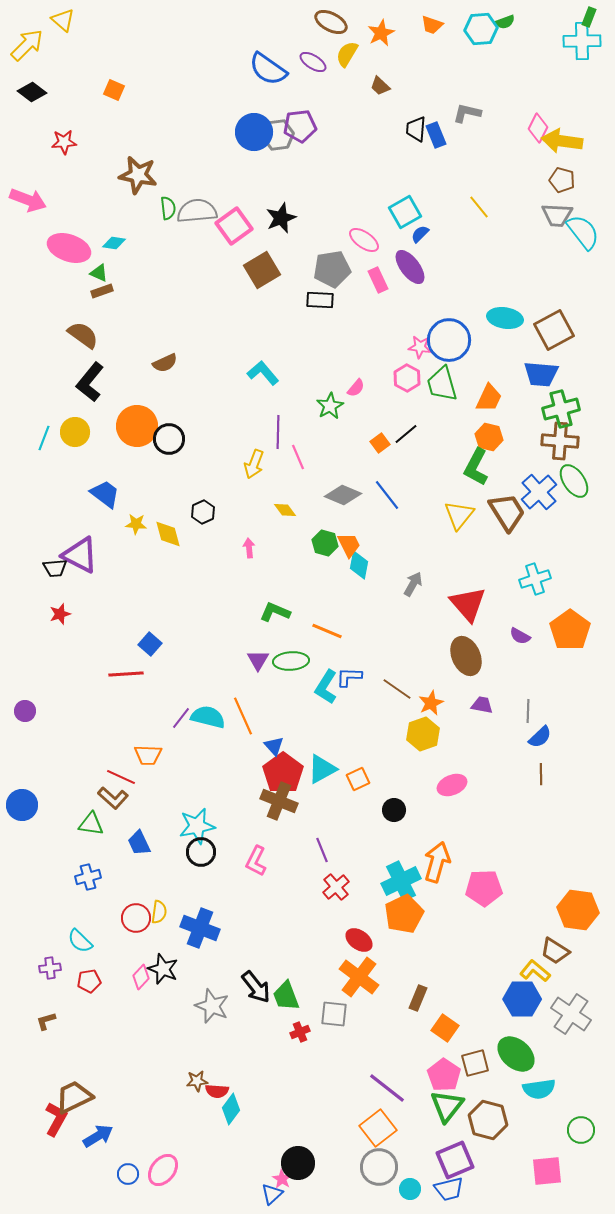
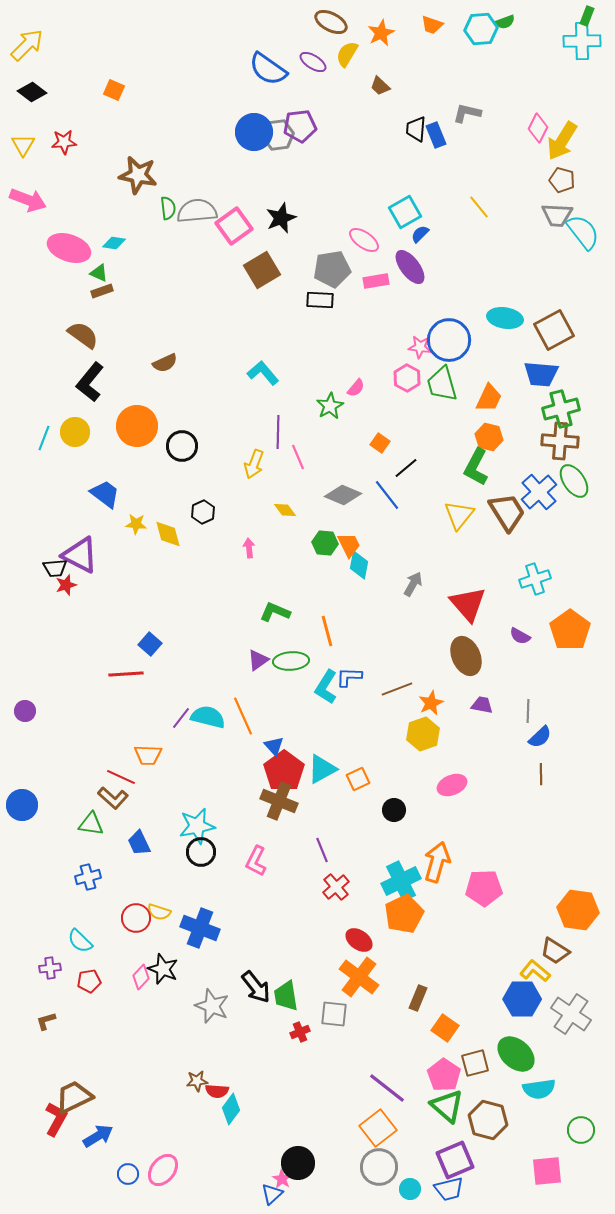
green rectangle at (589, 17): moved 2 px left, 1 px up
yellow triangle at (63, 20): moved 40 px left, 125 px down; rotated 20 degrees clockwise
yellow arrow at (562, 141): rotated 66 degrees counterclockwise
pink rectangle at (378, 280): moved 2 px left, 1 px down; rotated 75 degrees counterclockwise
black line at (406, 434): moved 34 px down
black circle at (169, 439): moved 13 px right, 7 px down
orange square at (380, 443): rotated 18 degrees counterclockwise
green hexagon at (325, 543): rotated 10 degrees counterclockwise
red star at (60, 614): moved 6 px right, 29 px up
orange line at (327, 631): rotated 52 degrees clockwise
purple triangle at (258, 660): rotated 25 degrees clockwise
brown line at (397, 689): rotated 56 degrees counterclockwise
red pentagon at (283, 773): moved 1 px right, 2 px up
yellow semicircle at (159, 912): rotated 100 degrees clockwise
green trapezoid at (286, 996): rotated 12 degrees clockwise
green triangle at (447, 1106): rotated 27 degrees counterclockwise
